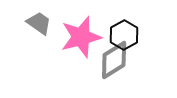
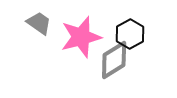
black hexagon: moved 6 px right, 1 px up
